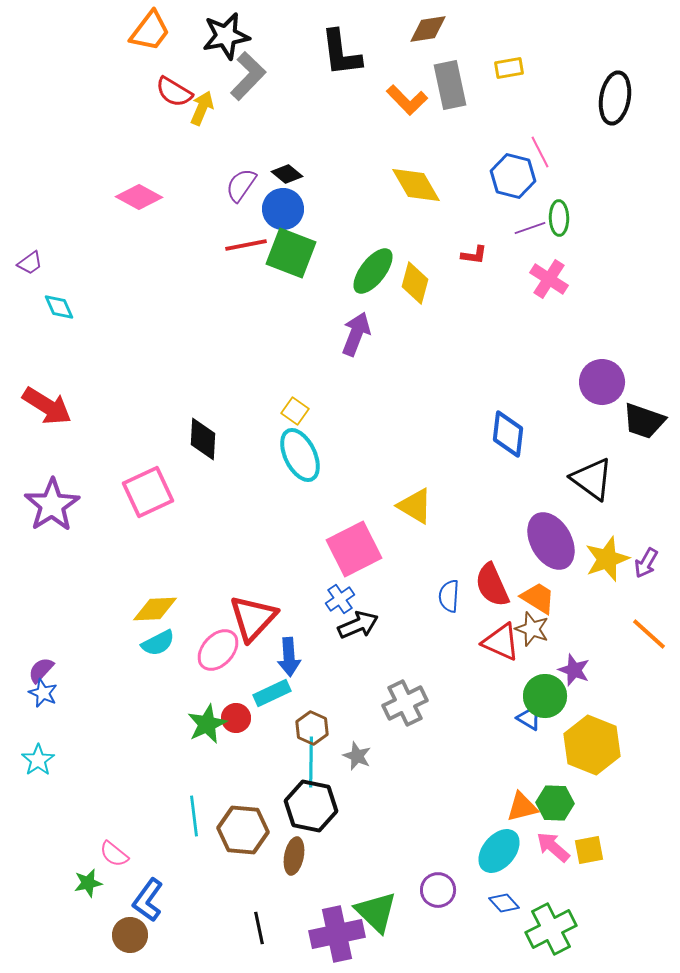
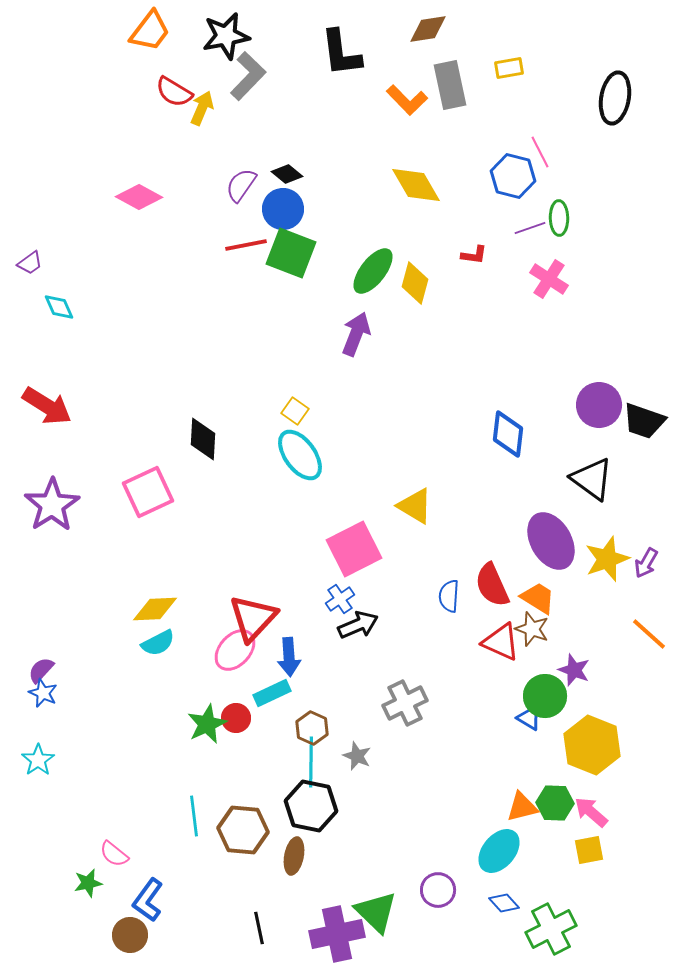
purple circle at (602, 382): moved 3 px left, 23 px down
cyan ellipse at (300, 455): rotated 10 degrees counterclockwise
pink ellipse at (218, 650): moved 17 px right
pink arrow at (553, 847): moved 38 px right, 35 px up
